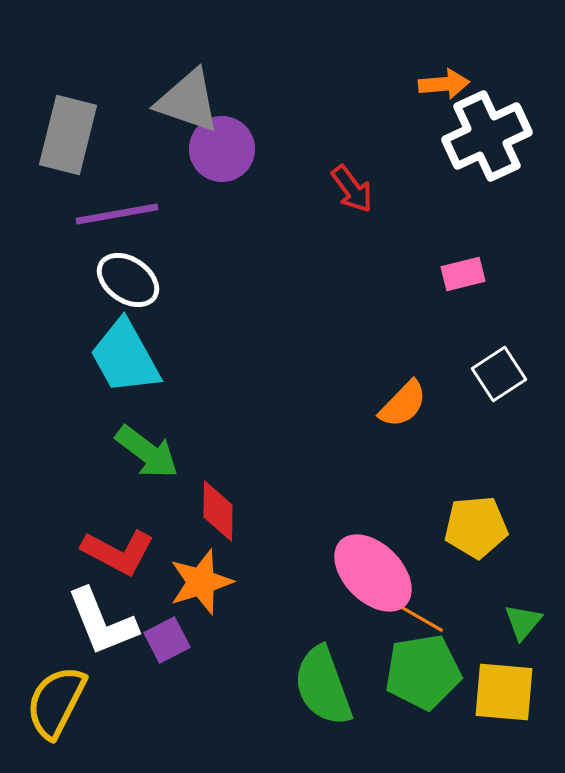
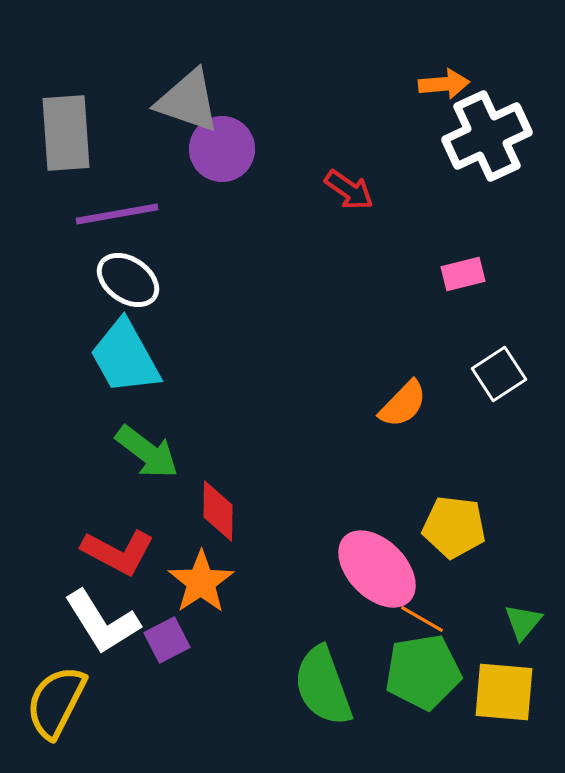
gray rectangle: moved 2 px left, 2 px up; rotated 18 degrees counterclockwise
red arrow: moved 3 px left, 1 px down; rotated 18 degrees counterclockwise
yellow pentagon: moved 22 px left; rotated 12 degrees clockwise
pink ellipse: moved 4 px right, 4 px up
orange star: rotated 16 degrees counterclockwise
white L-shape: rotated 10 degrees counterclockwise
